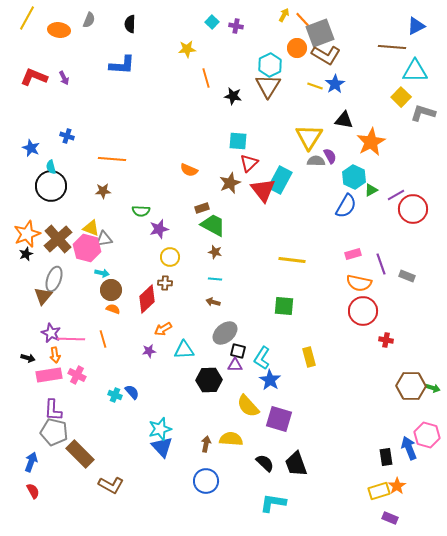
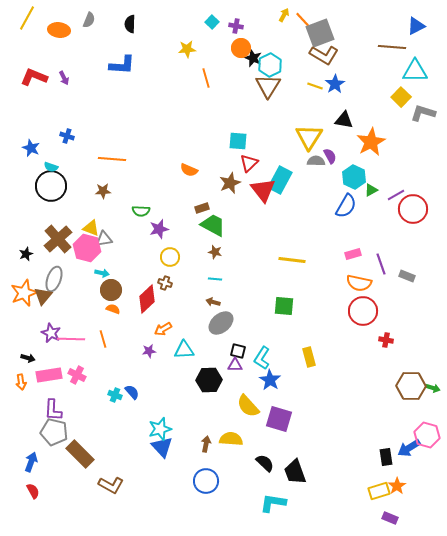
orange circle at (297, 48): moved 56 px left
brown L-shape at (326, 55): moved 2 px left
black star at (233, 96): moved 20 px right, 38 px up; rotated 12 degrees clockwise
cyan semicircle at (51, 167): rotated 56 degrees counterclockwise
orange star at (27, 234): moved 3 px left, 59 px down
brown cross at (165, 283): rotated 16 degrees clockwise
gray ellipse at (225, 333): moved 4 px left, 10 px up
orange arrow at (55, 355): moved 34 px left, 27 px down
blue arrow at (409, 448): rotated 100 degrees counterclockwise
black trapezoid at (296, 464): moved 1 px left, 8 px down
